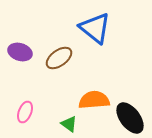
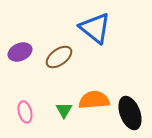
purple ellipse: rotated 40 degrees counterclockwise
brown ellipse: moved 1 px up
pink ellipse: rotated 35 degrees counterclockwise
black ellipse: moved 5 px up; rotated 16 degrees clockwise
green triangle: moved 5 px left, 14 px up; rotated 24 degrees clockwise
